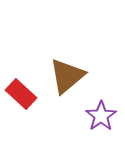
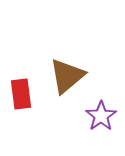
red rectangle: rotated 40 degrees clockwise
